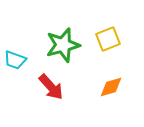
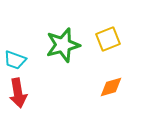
red arrow: moved 33 px left, 6 px down; rotated 32 degrees clockwise
